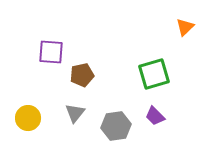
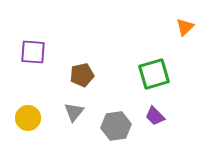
purple square: moved 18 px left
gray triangle: moved 1 px left, 1 px up
